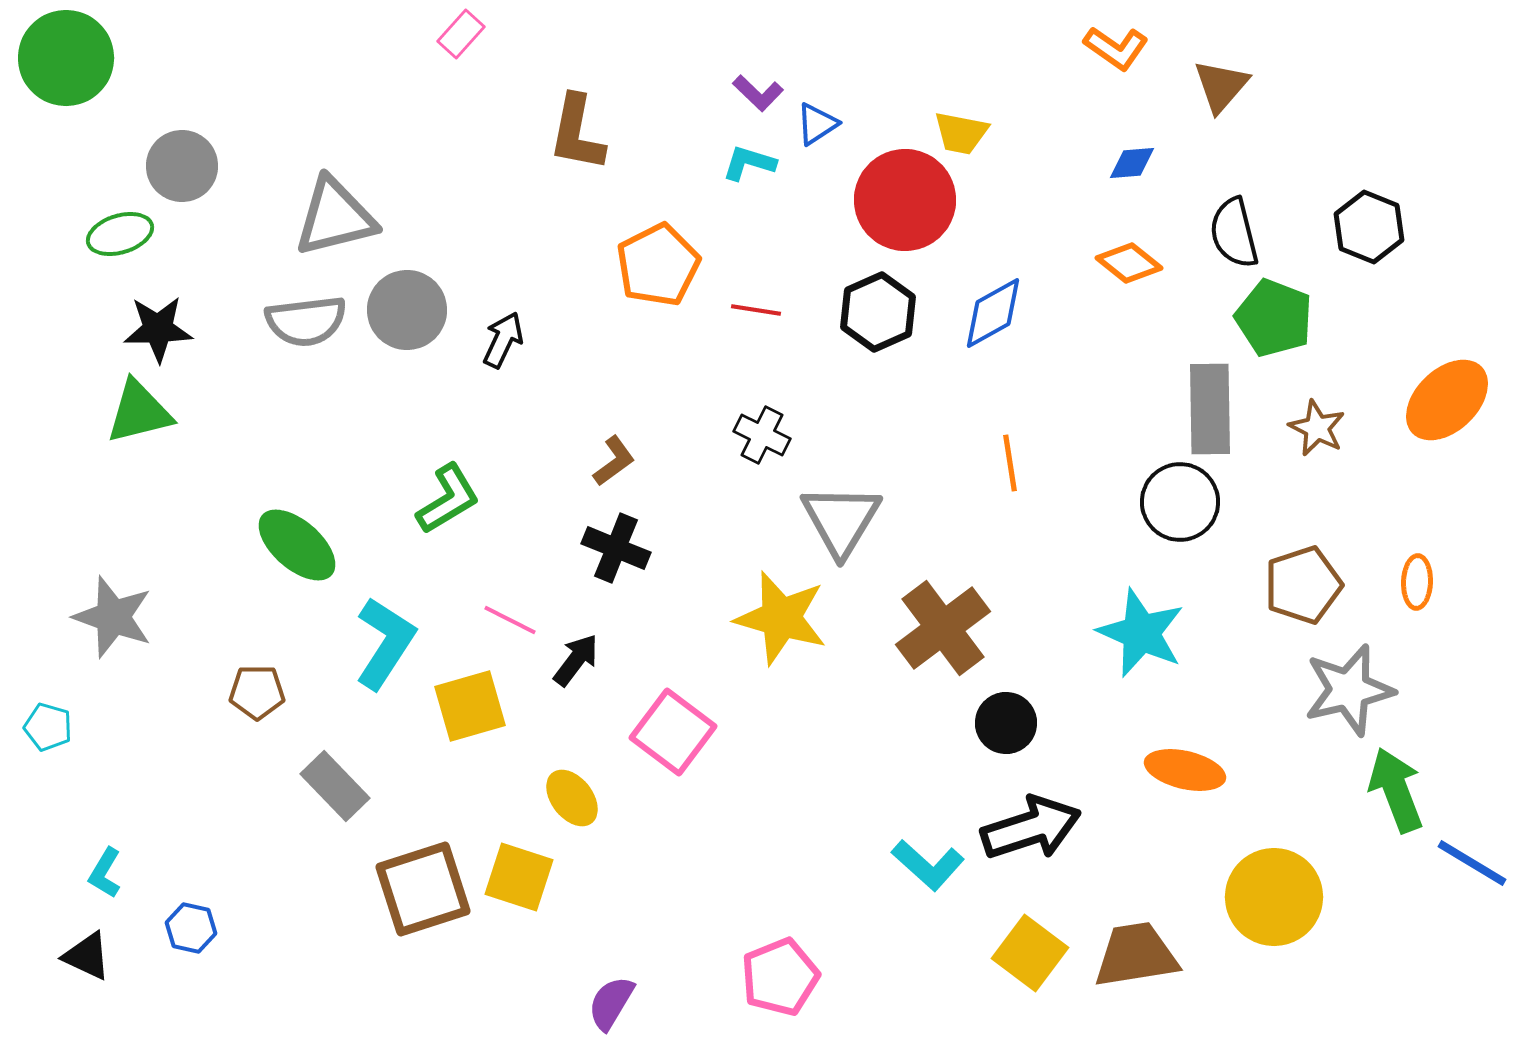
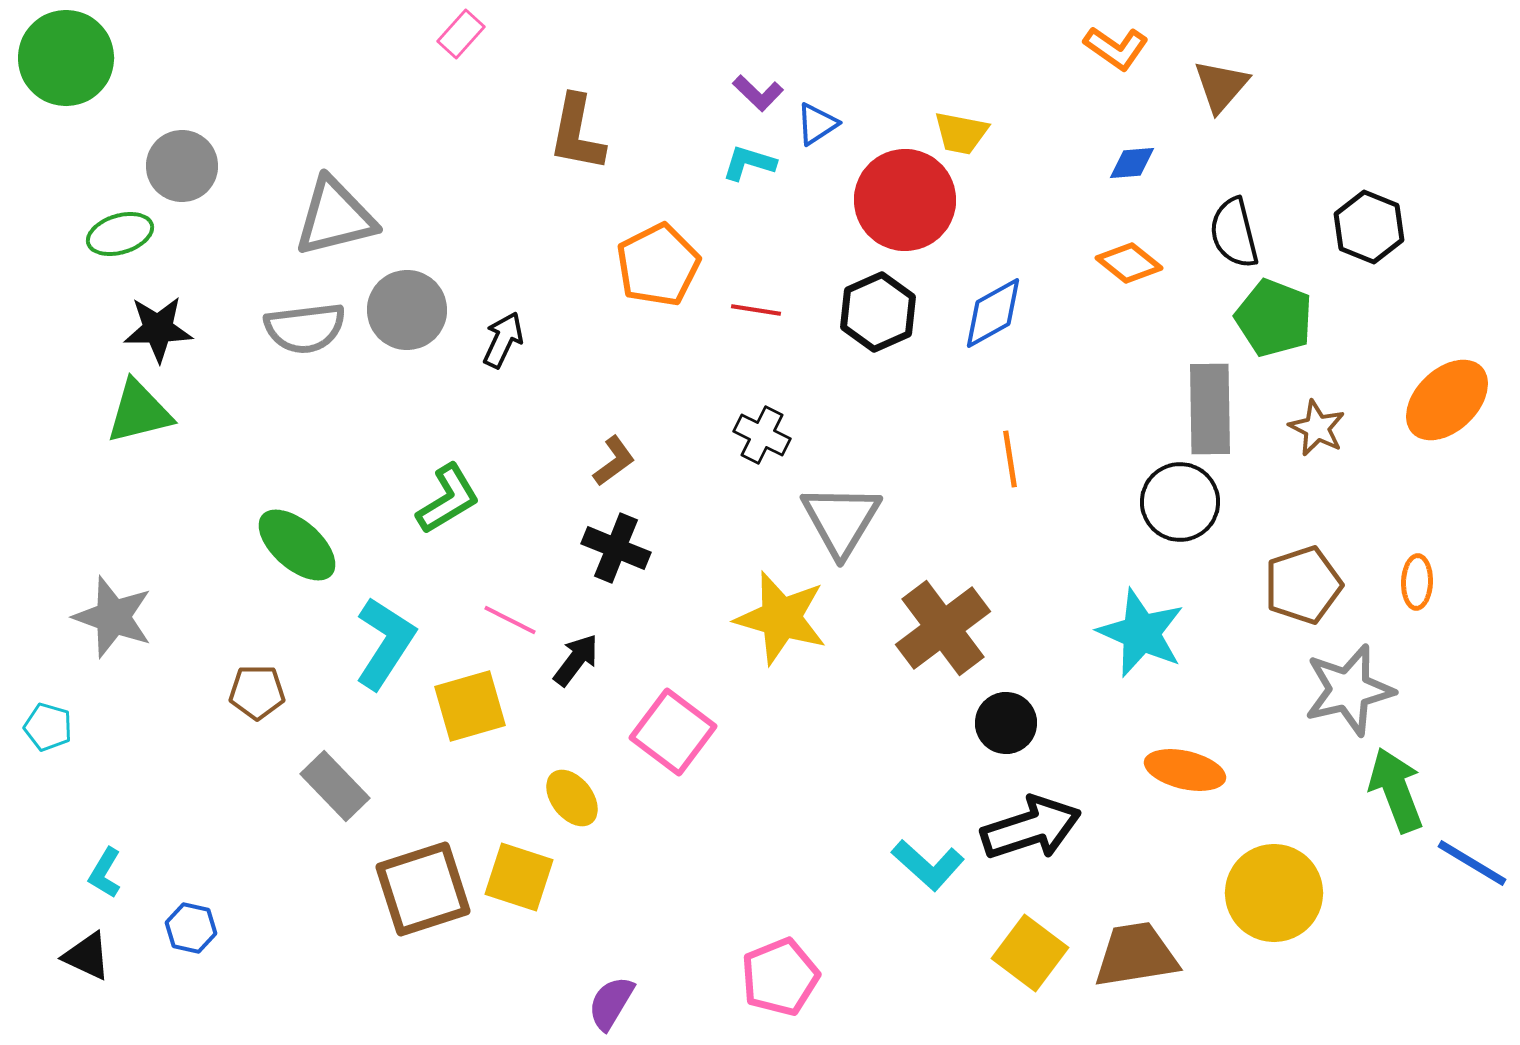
gray semicircle at (306, 321): moved 1 px left, 7 px down
orange line at (1010, 463): moved 4 px up
yellow circle at (1274, 897): moved 4 px up
